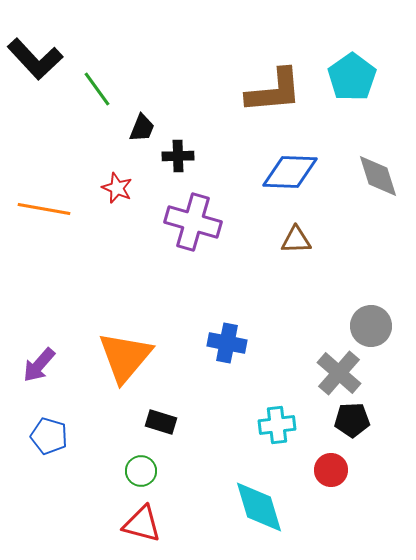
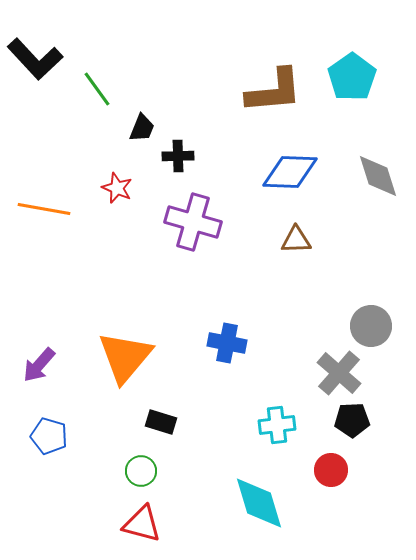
cyan diamond: moved 4 px up
